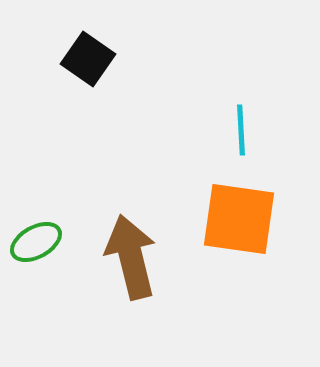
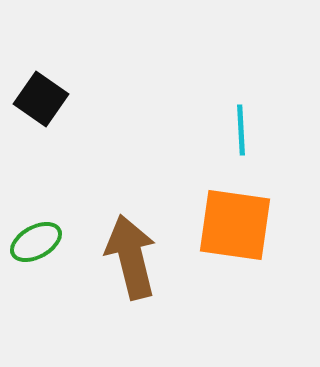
black square: moved 47 px left, 40 px down
orange square: moved 4 px left, 6 px down
